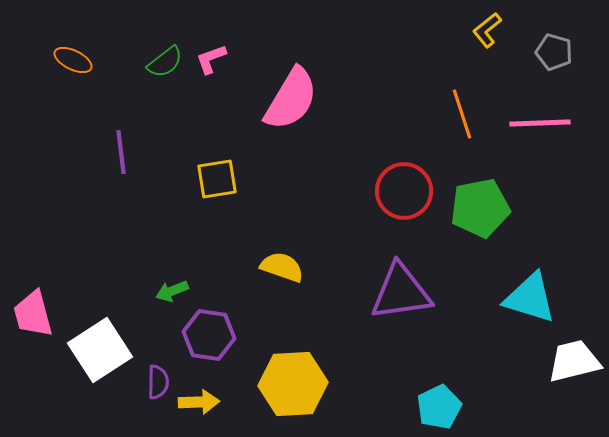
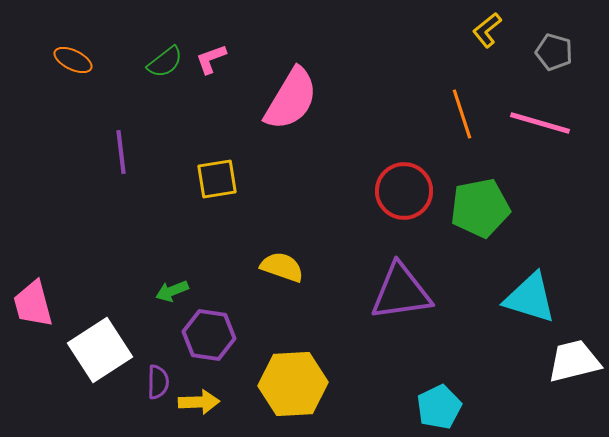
pink line: rotated 18 degrees clockwise
pink trapezoid: moved 10 px up
